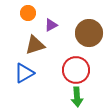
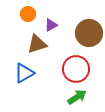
orange circle: moved 1 px down
brown triangle: moved 2 px right, 1 px up
red circle: moved 1 px up
green arrow: rotated 120 degrees counterclockwise
